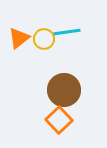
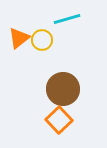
cyan line: moved 13 px up; rotated 8 degrees counterclockwise
yellow circle: moved 2 px left, 1 px down
brown circle: moved 1 px left, 1 px up
